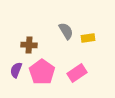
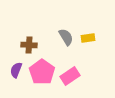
gray semicircle: moved 6 px down
pink rectangle: moved 7 px left, 3 px down
